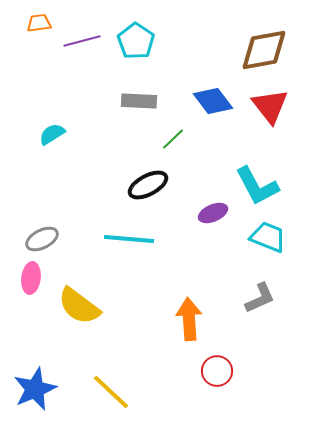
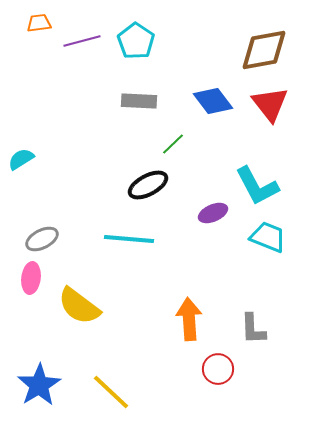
red triangle: moved 2 px up
cyan semicircle: moved 31 px left, 25 px down
green line: moved 5 px down
gray L-shape: moved 7 px left, 31 px down; rotated 112 degrees clockwise
red circle: moved 1 px right, 2 px up
blue star: moved 4 px right, 4 px up; rotated 9 degrees counterclockwise
